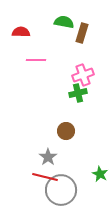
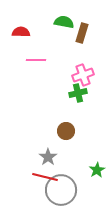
green star: moved 3 px left, 4 px up; rotated 14 degrees clockwise
